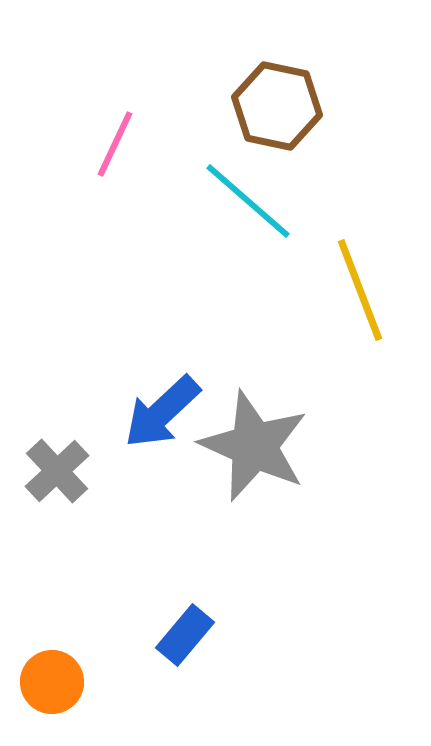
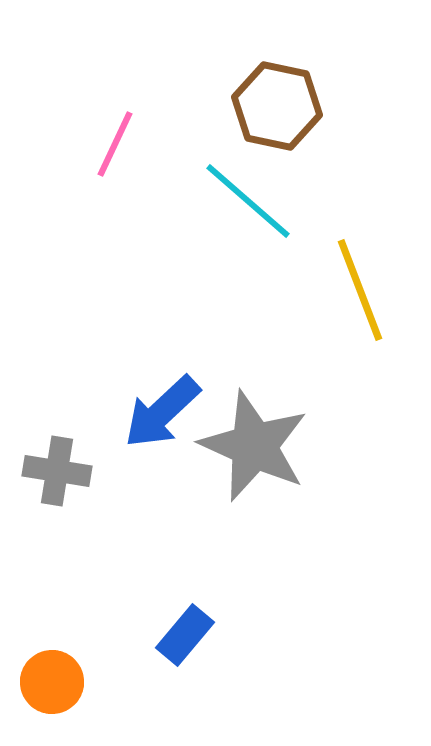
gray cross: rotated 38 degrees counterclockwise
